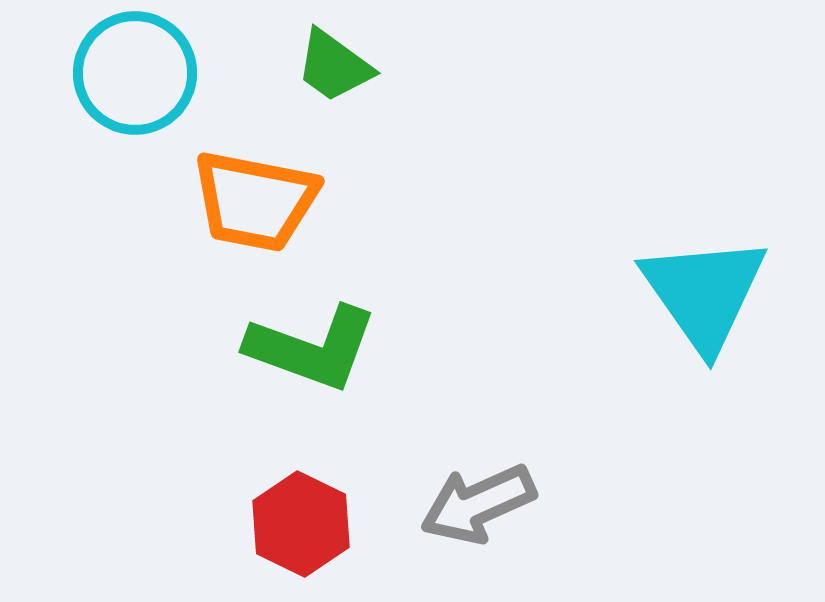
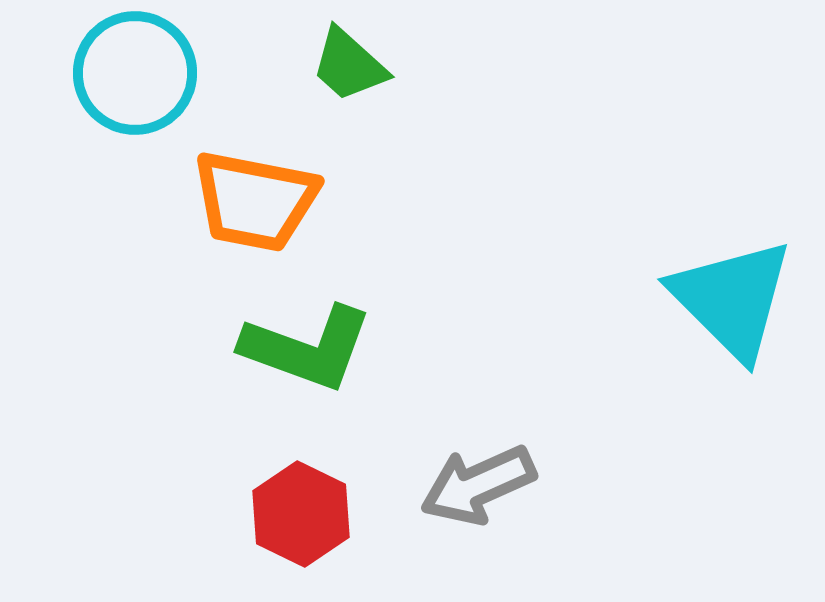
green trapezoid: moved 15 px right, 1 px up; rotated 6 degrees clockwise
cyan triangle: moved 28 px right, 6 px down; rotated 10 degrees counterclockwise
green L-shape: moved 5 px left
gray arrow: moved 19 px up
red hexagon: moved 10 px up
